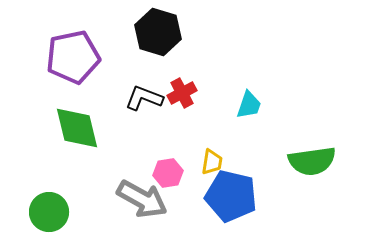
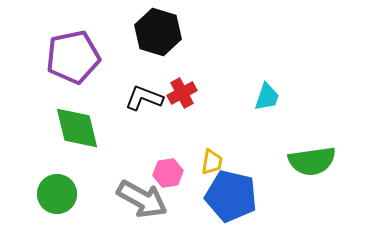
cyan trapezoid: moved 18 px right, 8 px up
green circle: moved 8 px right, 18 px up
